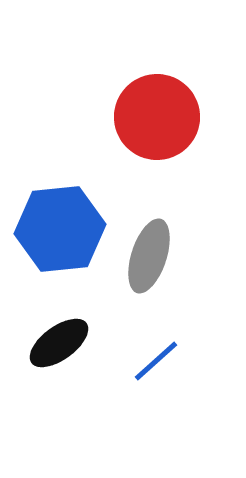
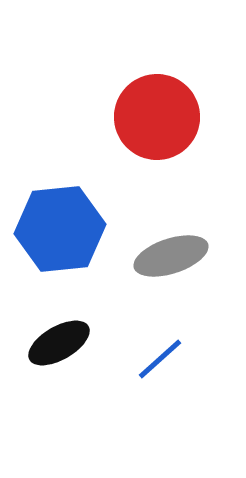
gray ellipse: moved 22 px right; rotated 54 degrees clockwise
black ellipse: rotated 6 degrees clockwise
blue line: moved 4 px right, 2 px up
